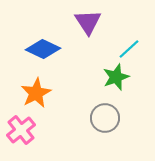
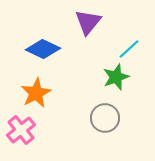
purple triangle: rotated 12 degrees clockwise
